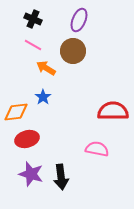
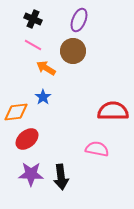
red ellipse: rotated 25 degrees counterclockwise
purple star: rotated 15 degrees counterclockwise
